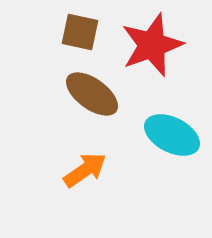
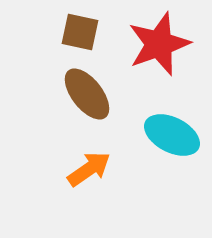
red star: moved 7 px right, 1 px up
brown ellipse: moved 5 px left; rotated 16 degrees clockwise
orange arrow: moved 4 px right, 1 px up
